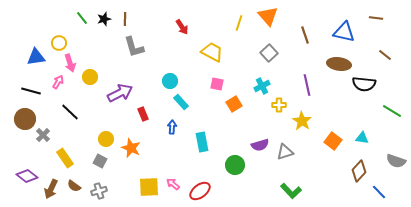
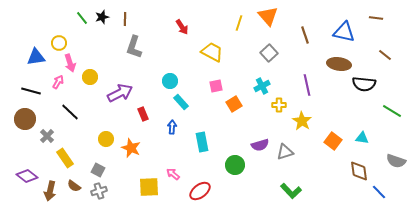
black star at (104, 19): moved 2 px left, 2 px up
gray L-shape at (134, 47): rotated 35 degrees clockwise
pink square at (217, 84): moved 1 px left, 2 px down; rotated 24 degrees counterclockwise
gray cross at (43, 135): moved 4 px right, 1 px down
gray square at (100, 161): moved 2 px left, 9 px down
brown diamond at (359, 171): rotated 50 degrees counterclockwise
pink arrow at (173, 184): moved 10 px up
brown arrow at (51, 189): moved 1 px left, 2 px down; rotated 12 degrees counterclockwise
